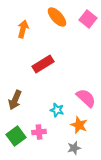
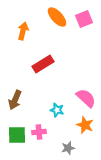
pink square: moved 4 px left; rotated 30 degrees clockwise
orange arrow: moved 2 px down
orange star: moved 6 px right
green square: moved 1 px right, 1 px up; rotated 36 degrees clockwise
gray star: moved 6 px left
